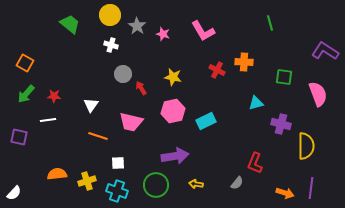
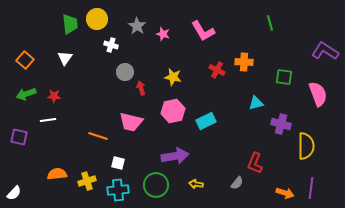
yellow circle: moved 13 px left, 4 px down
green trapezoid: rotated 45 degrees clockwise
orange square: moved 3 px up; rotated 12 degrees clockwise
gray circle: moved 2 px right, 2 px up
red arrow: rotated 16 degrees clockwise
green arrow: rotated 30 degrees clockwise
white triangle: moved 26 px left, 47 px up
white square: rotated 16 degrees clockwise
cyan cross: moved 1 px right, 1 px up; rotated 25 degrees counterclockwise
